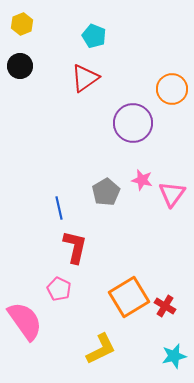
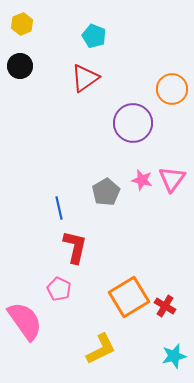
pink triangle: moved 15 px up
